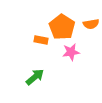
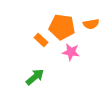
orange pentagon: rotated 25 degrees counterclockwise
orange rectangle: rotated 32 degrees clockwise
pink star: rotated 18 degrees clockwise
